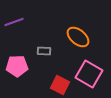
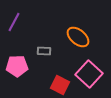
purple line: rotated 42 degrees counterclockwise
pink square: rotated 12 degrees clockwise
